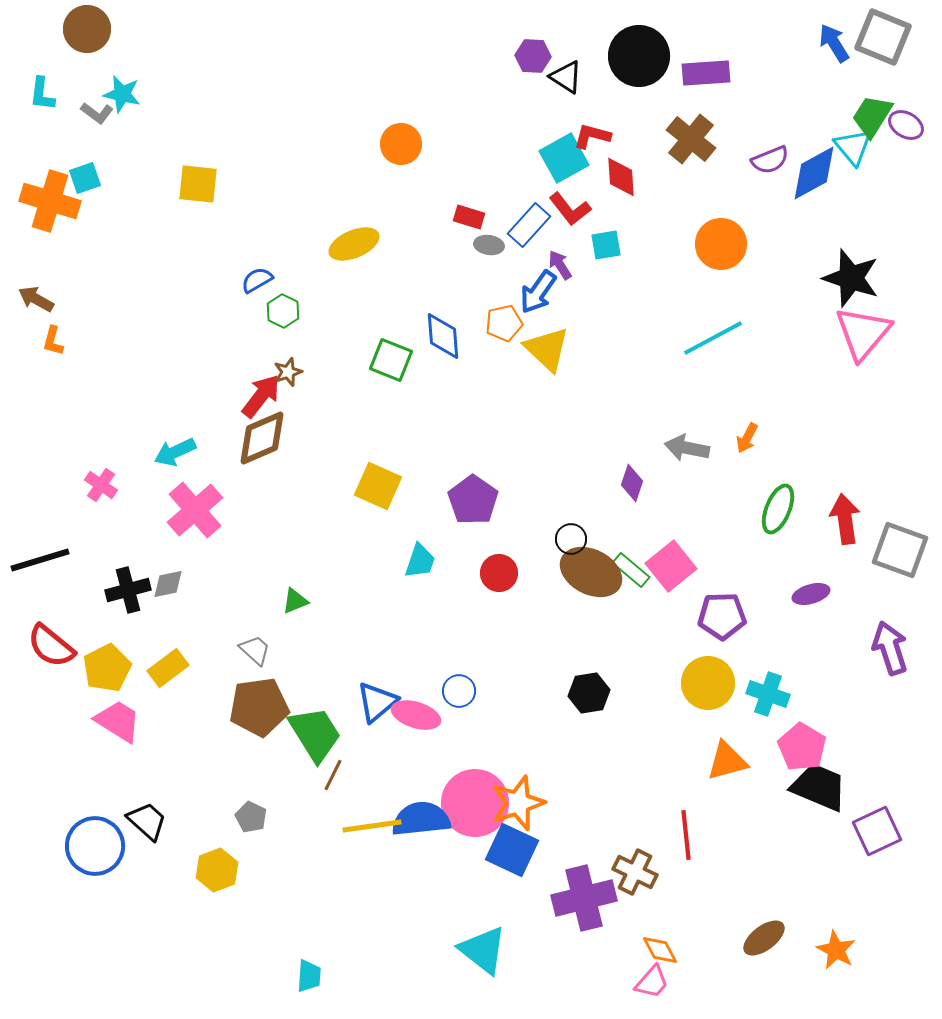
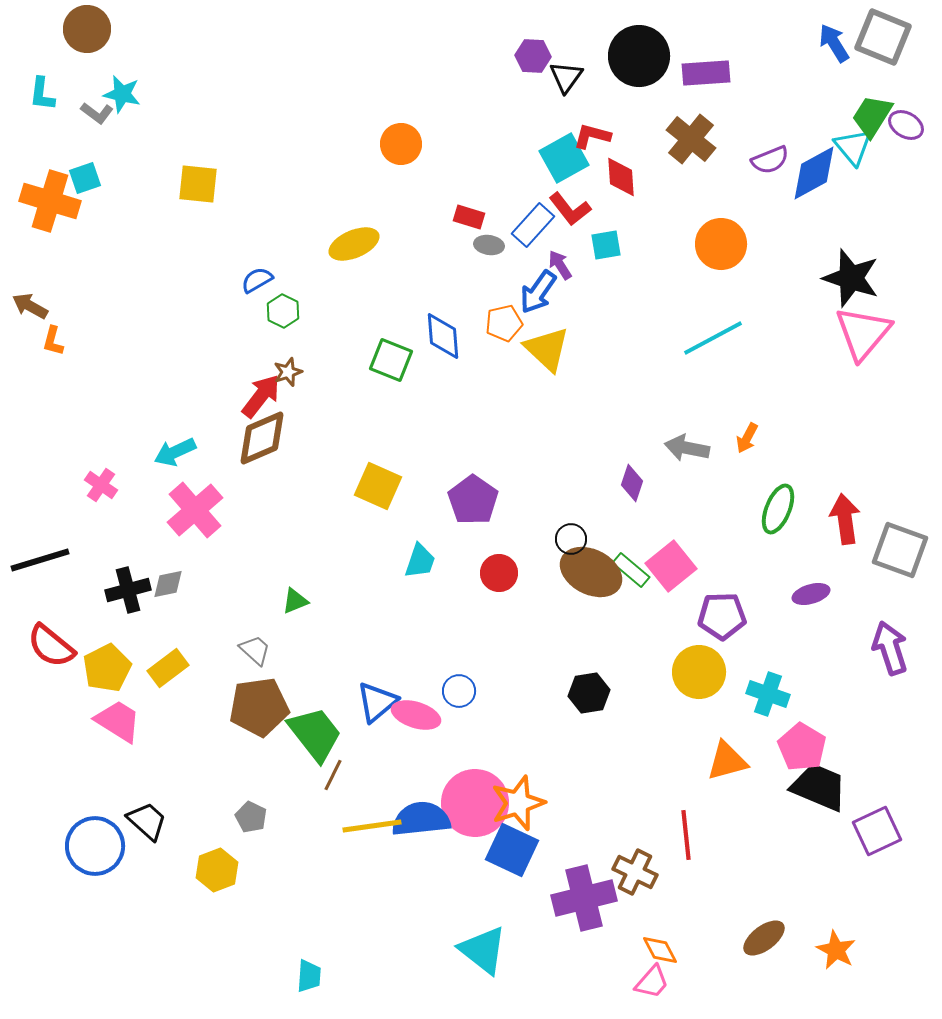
black triangle at (566, 77): rotated 33 degrees clockwise
blue rectangle at (529, 225): moved 4 px right
brown arrow at (36, 299): moved 6 px left, 7 px down
yellow circle at (708, 683): moved 9 px left, 11 px up
green trapezoid at (315, 734): rotated 6 degrees counterclockwise
